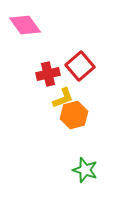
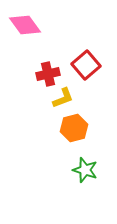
red square: moved 6 px right, 1 px up
orange hexagon: moved 13 px down
